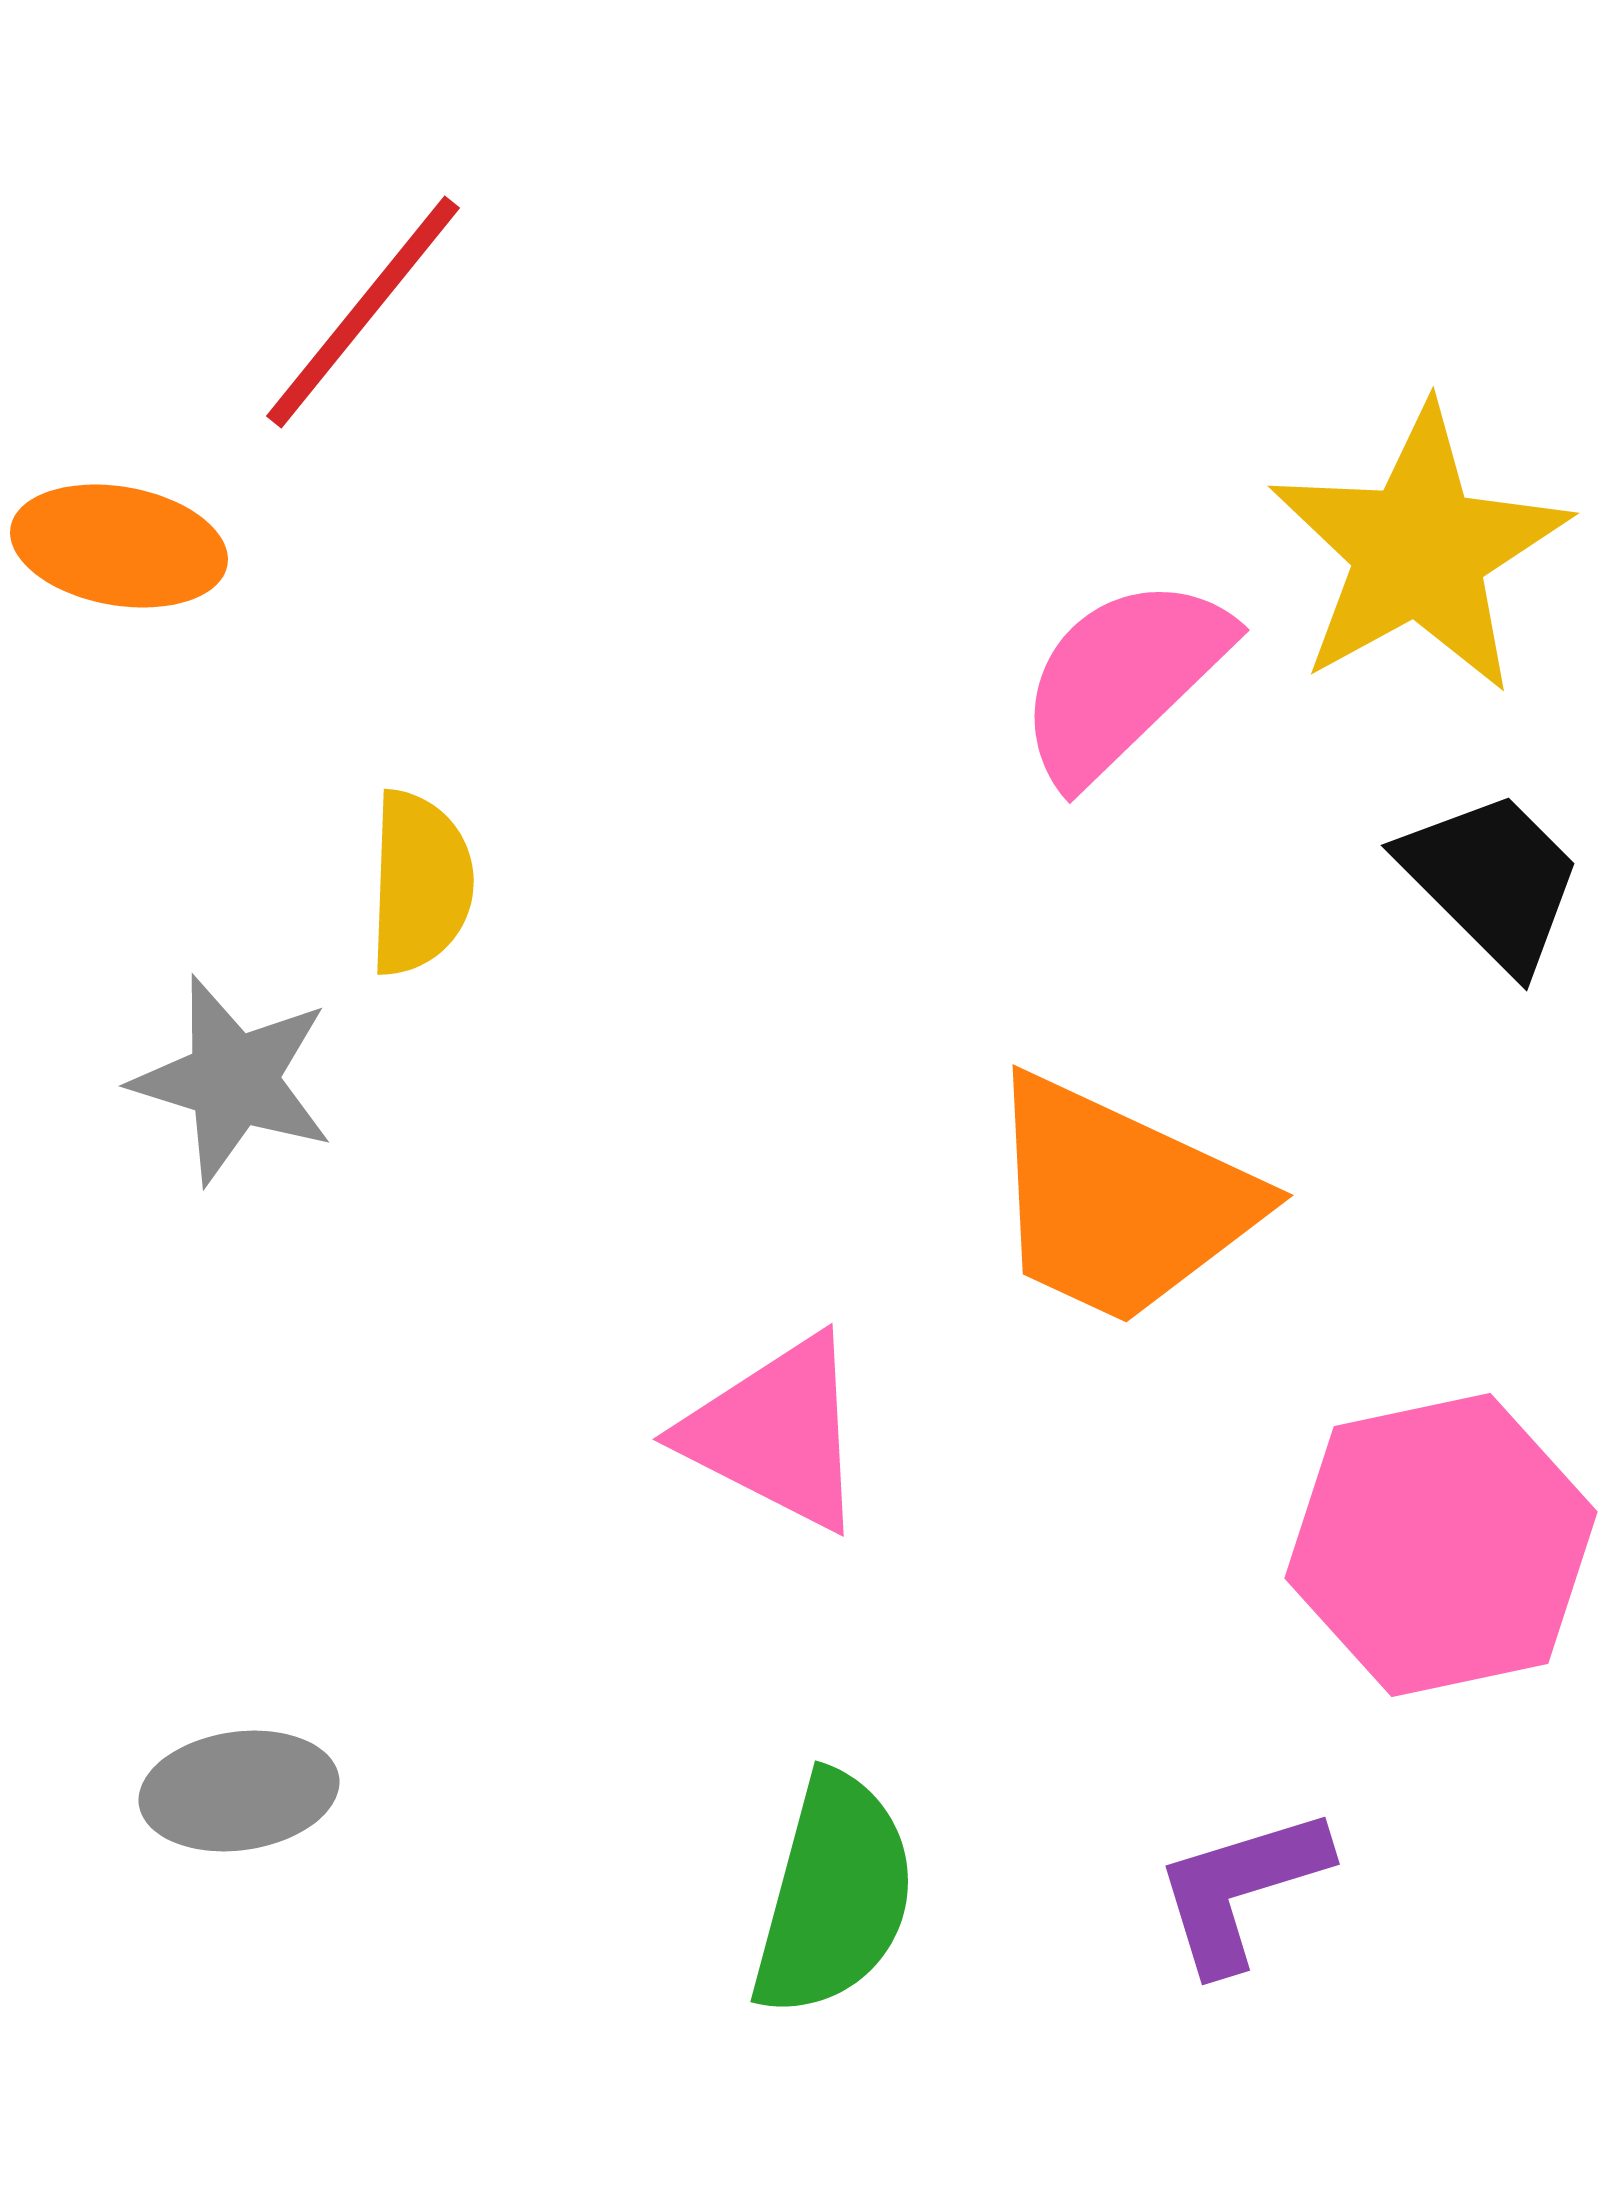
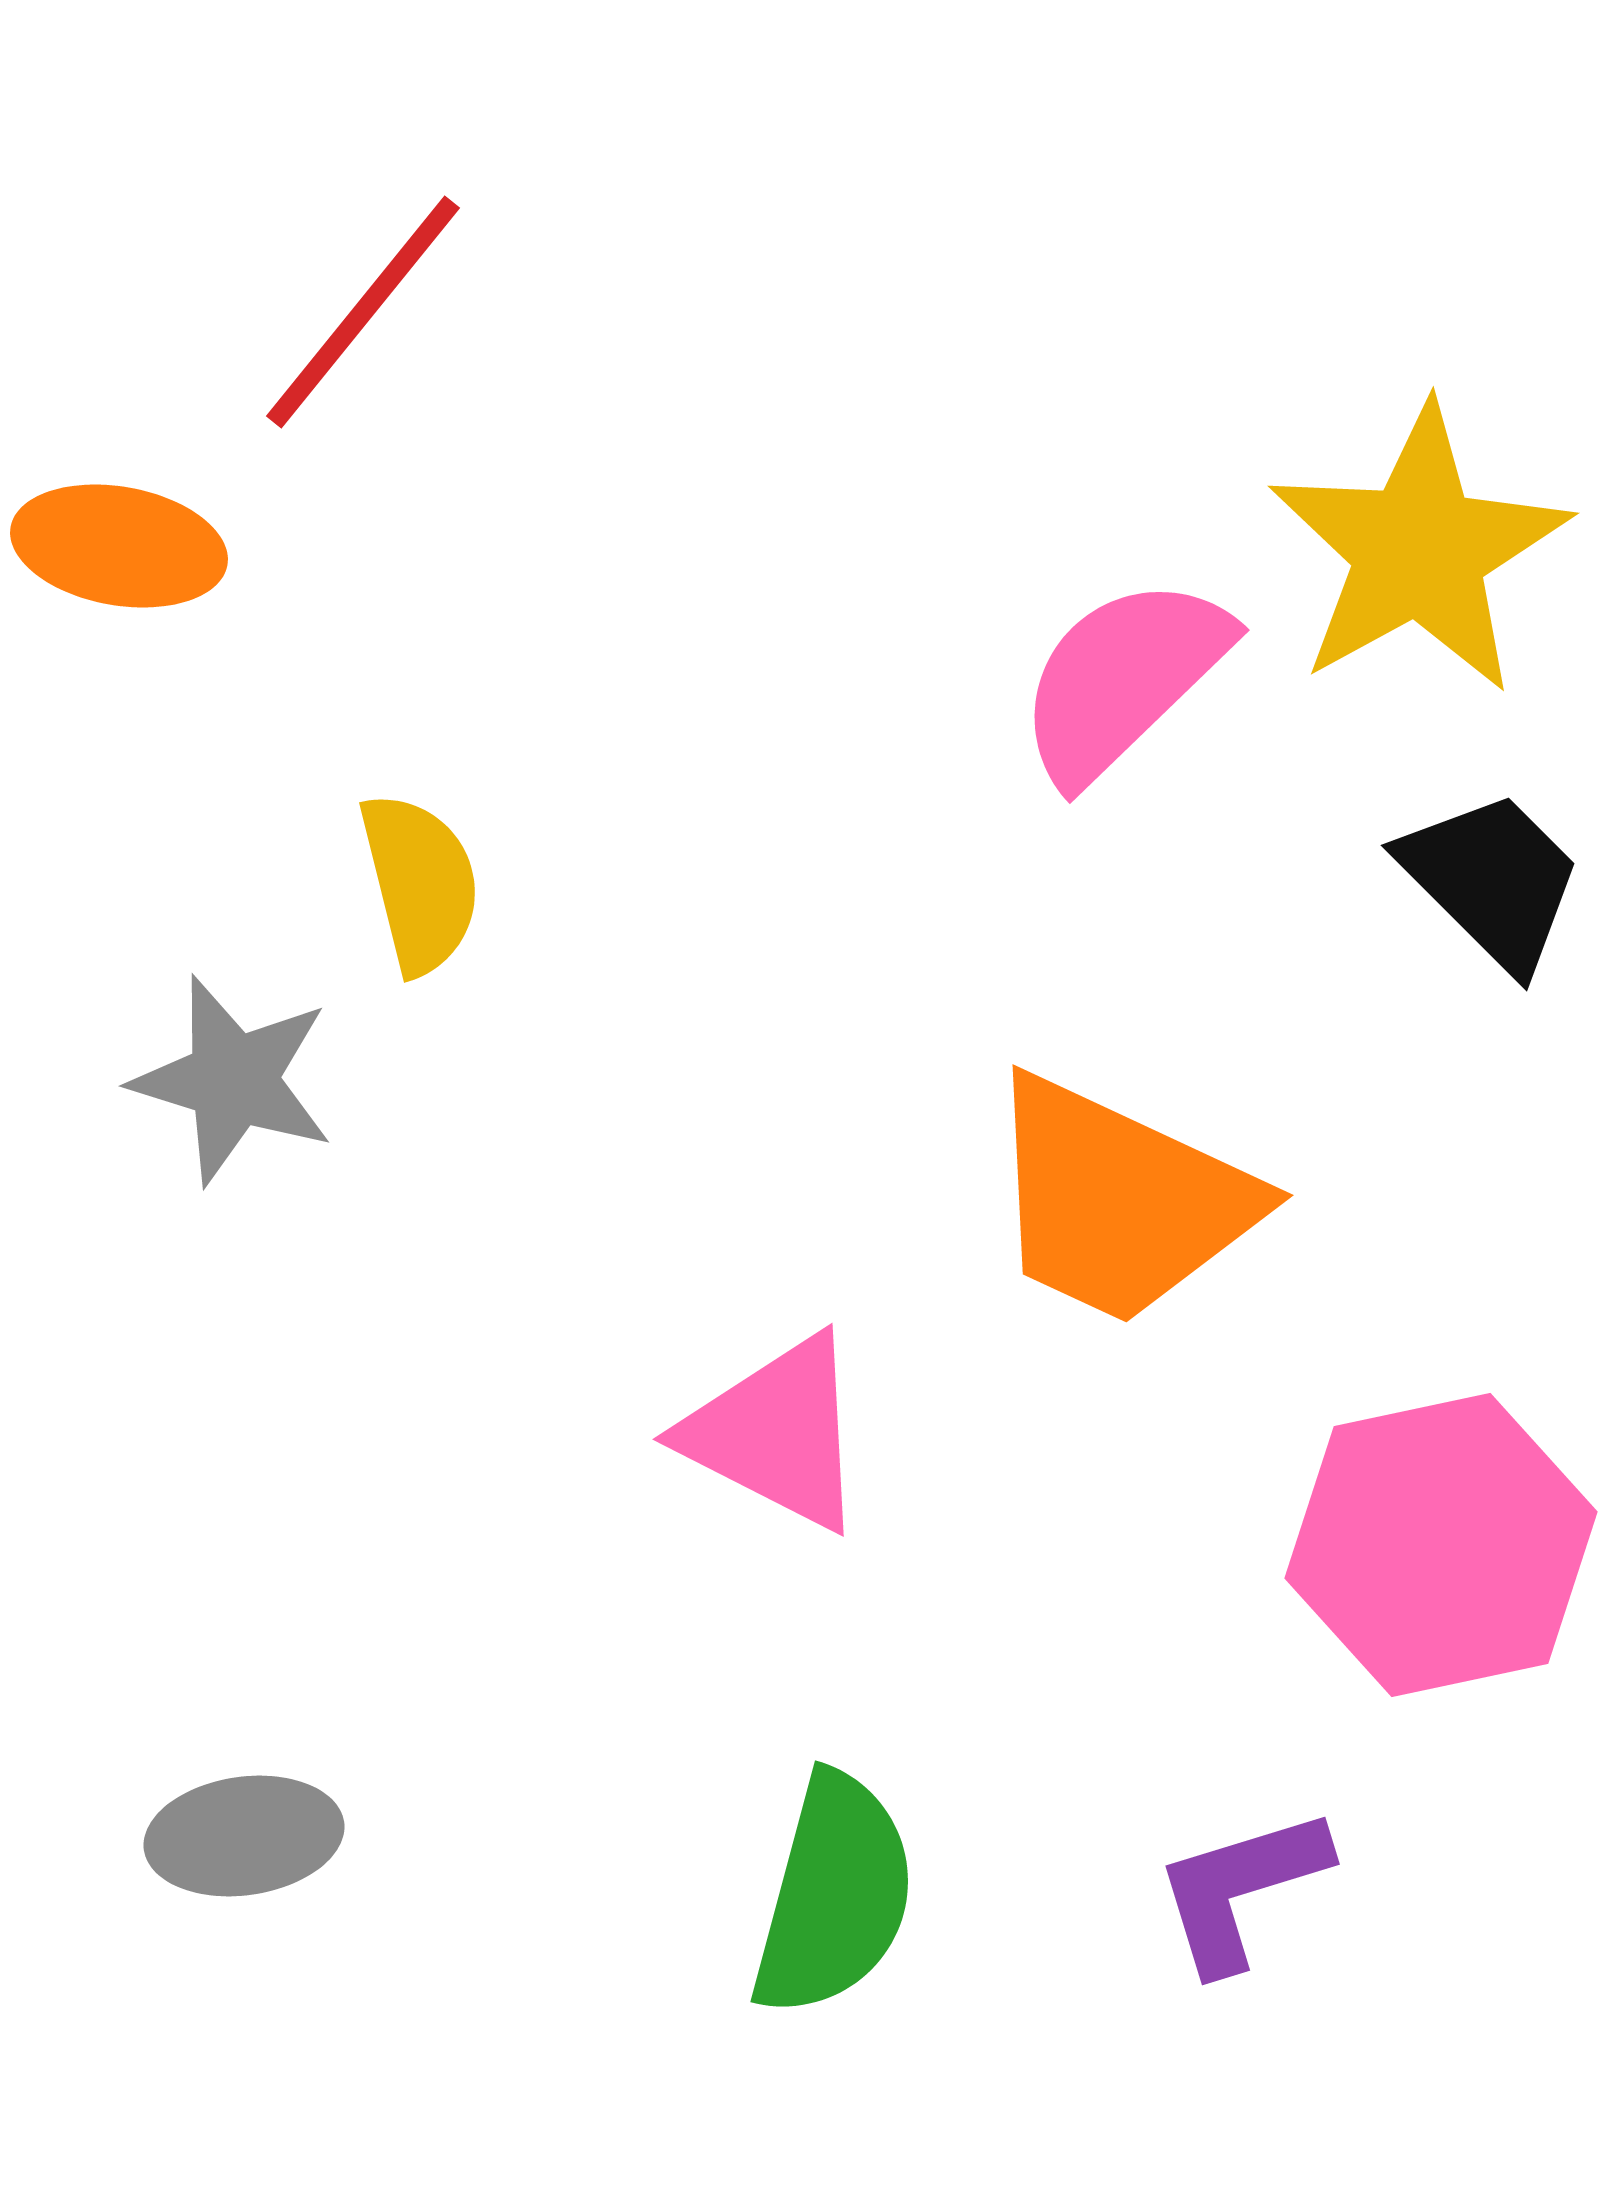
yellow semicircle: rotated 16 degrees counterclockwise
gray ellipse: moved 5 px right, 45 px down
